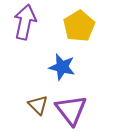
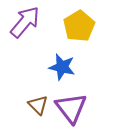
purple arrow: rotated 28 degrees clockwise
purple triangle: moved 2 px up
